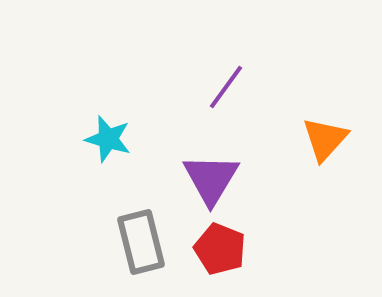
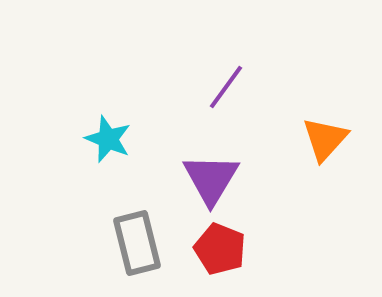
cyan star: rotated 6 degrees clockwise
gray rectangle: moved 4 px left, 1 px down
